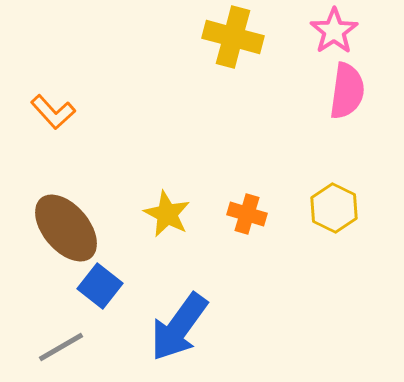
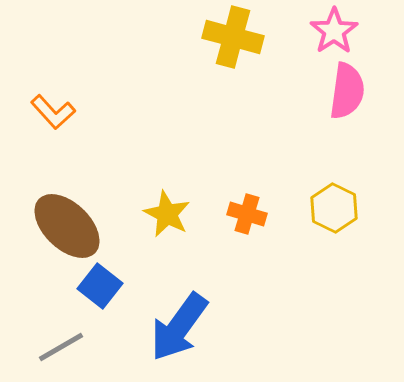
brown ellipse: moved 1 px right, 2 px up; rotated 6 degrees counterclockwise
